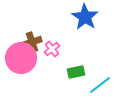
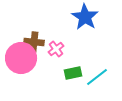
brown cross: moved 2 px right; rotated 24 degrees clockwise
pink cross: moved 4 px right
green rectangle: moved 3 px left, 1 px down
cyan line: moved 3 px left, 8 px up
